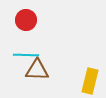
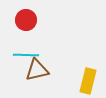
brown triangle: rotated 15 degrees counterclockwise
yellow rectangle: moved 2 px left
